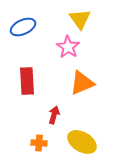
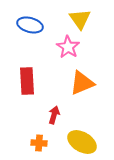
blue ellipse: moved 7 px right, 2 px up; rotated 40 degrees clockwise
